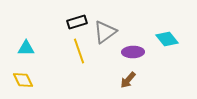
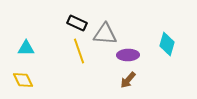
black rectangle: moved 1 px down; rotated 42 degrees clockwise
gray triangle: moved 2 px down; rotated 40 degrees clockwise
cyan diamond: moved 5 px down; rotated 55 degrees clockwise
purple ellipse: moved 5 px left, 3 px down
